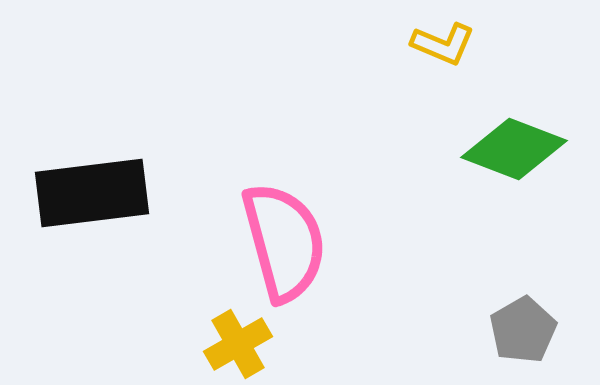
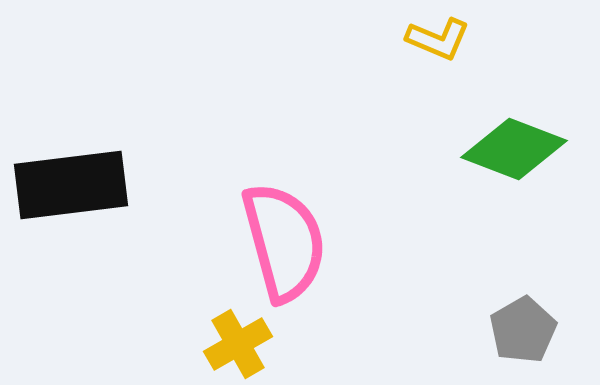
yellow L-shape: moved 5 px left, 5 px up
black rectangle: moved 21 px left, 8 px up
